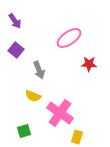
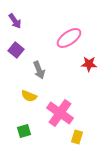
yellow semicircle: moved 4 px left
